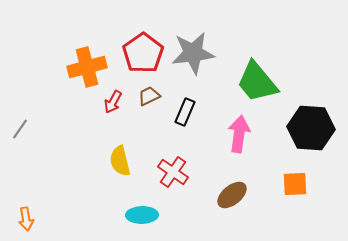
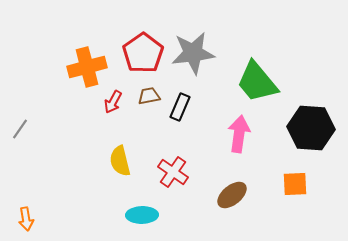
brown trapezoid: rotated 15 degrees clockwise
black rectangle: moved 5 px left, 5 px up
